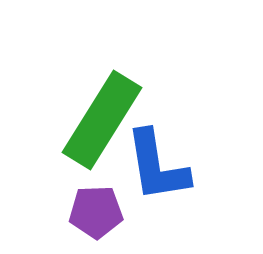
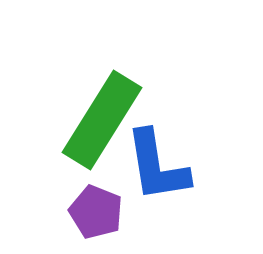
purple pentagon: rotated 24 degrees clockwise
